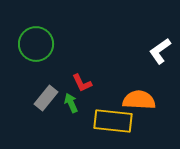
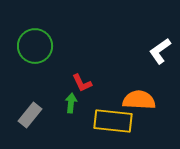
green circle: moved 1 px left, 2 px down
gray rectangle: moved 16 px left, 17 px down
green arrow: rotated 30 degrees clockwise
